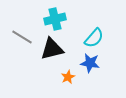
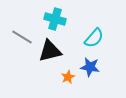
cyan cross: rotated 30 degrees clockwise
black triangle: moved 2 px left, 2 px down
blue star: moved 4 px down
